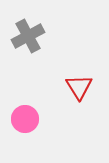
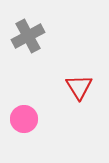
pink circle: moved 1 px left
